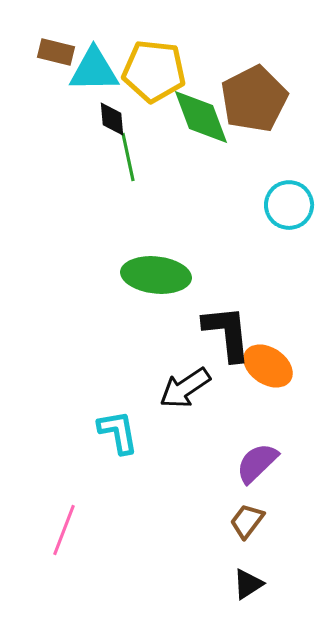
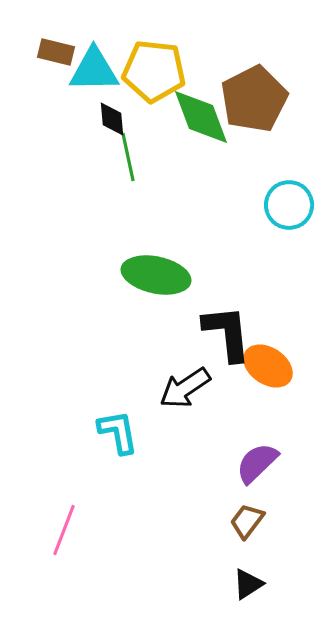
green ellipse: rotated 6 degrees clockwise
